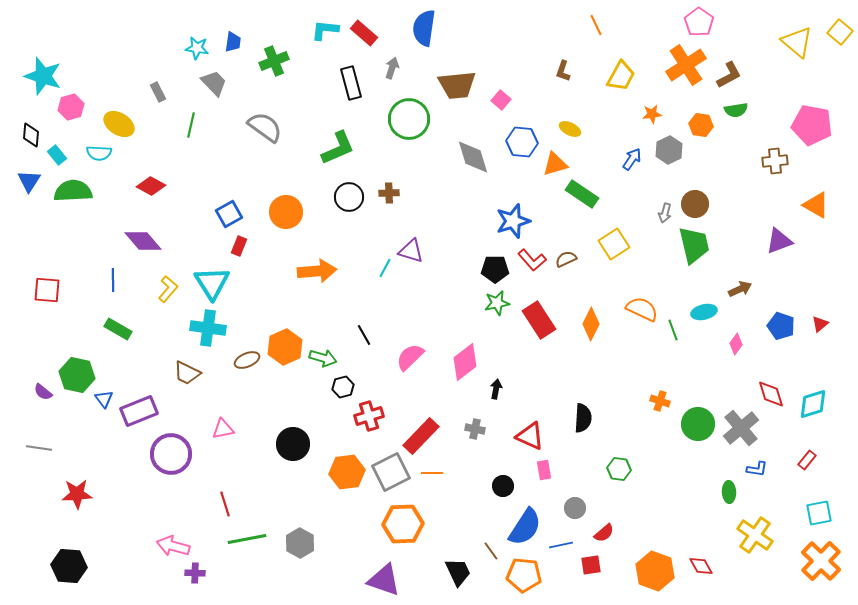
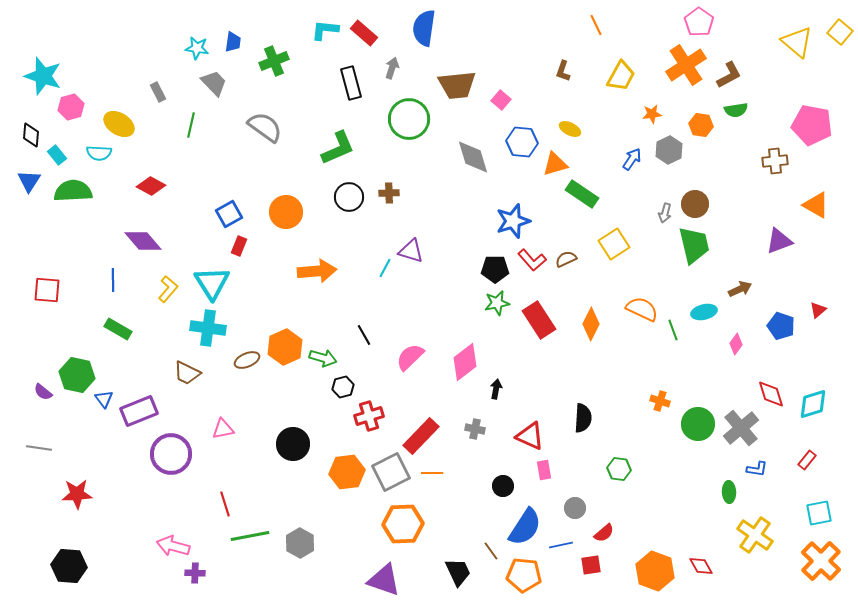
red triangle at (820, 324): moved 2 px left, 14 px up
green line at (247, 539): moved 3 px right, 3 px up
